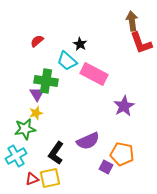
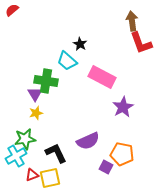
red semicircle: moved 25 px left, 31 px up
pink rectangle: moved 8 px right, 3 px down
purple triangle: moved 2 px left
purple star: moved 1 px left, 1 px down
green star: moved 10 px down
black L-shape: rotated 120 degrees clockwise
red triangle: moved 4 px up
